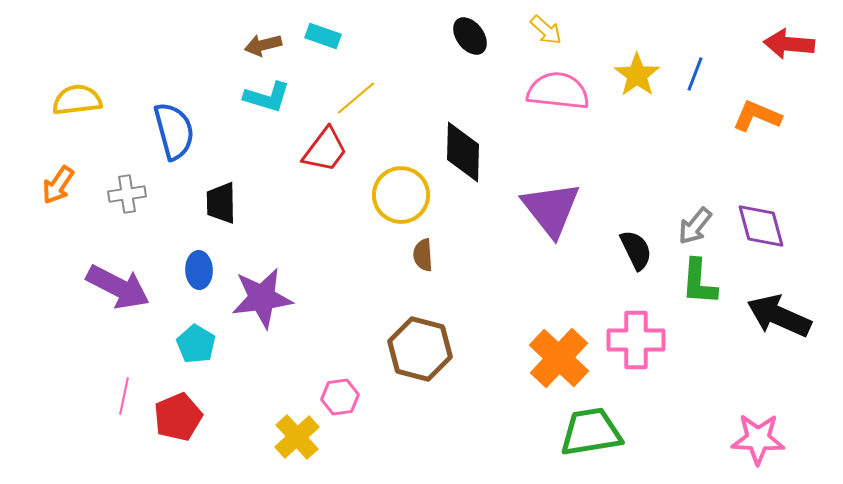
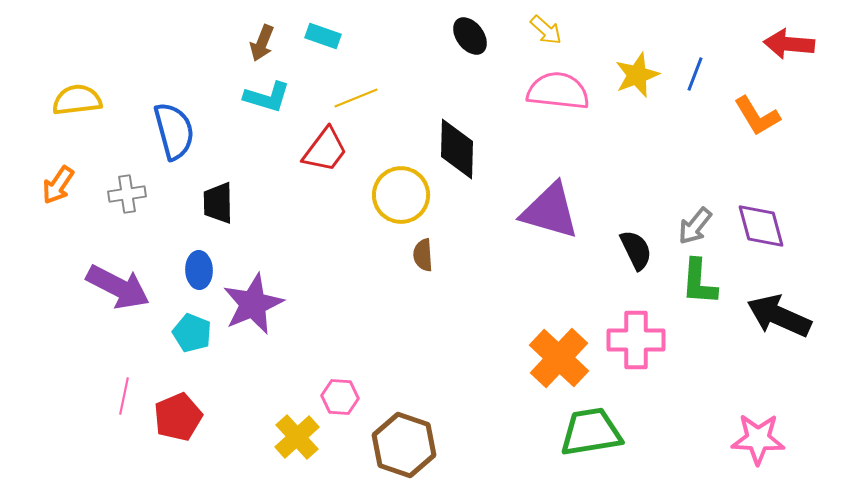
brown arrow: moved 1 px left, 2 px up; rotated 54 degrees counterclockwise
yellow star: rotated 15 degrees clockwise
yellow line: rotated 18 degrees clockwise
orange L-shape: rotated 144 degrees counterclockwise
black diamond: moved 6 px left, 3 px up
black trapezoid: moved 3 px left
purple triangle: moved 1 px left, 2 px down; rotated 36 degrees counterclockwise
purple star: moved 9 px left, 6 px down; rotated 16 degrees counterclockwise
cyan pentagon: moved 4 px left, 11 px up; rotated 9 degrees counterclockwise
brown hexagon: moved 16 px left, 96 px down; rotated 4 degrees clockwise
pink hexagon: rotated 12 degrees clockwise
